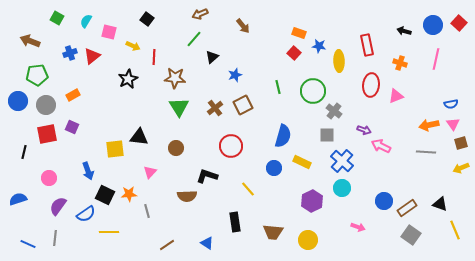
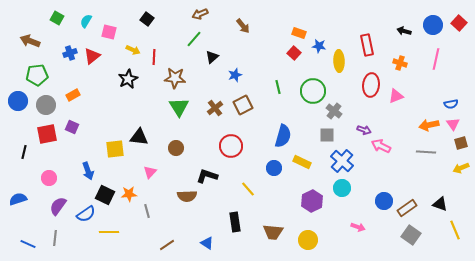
yellow arrow at (133, 46): moved 4 px down
